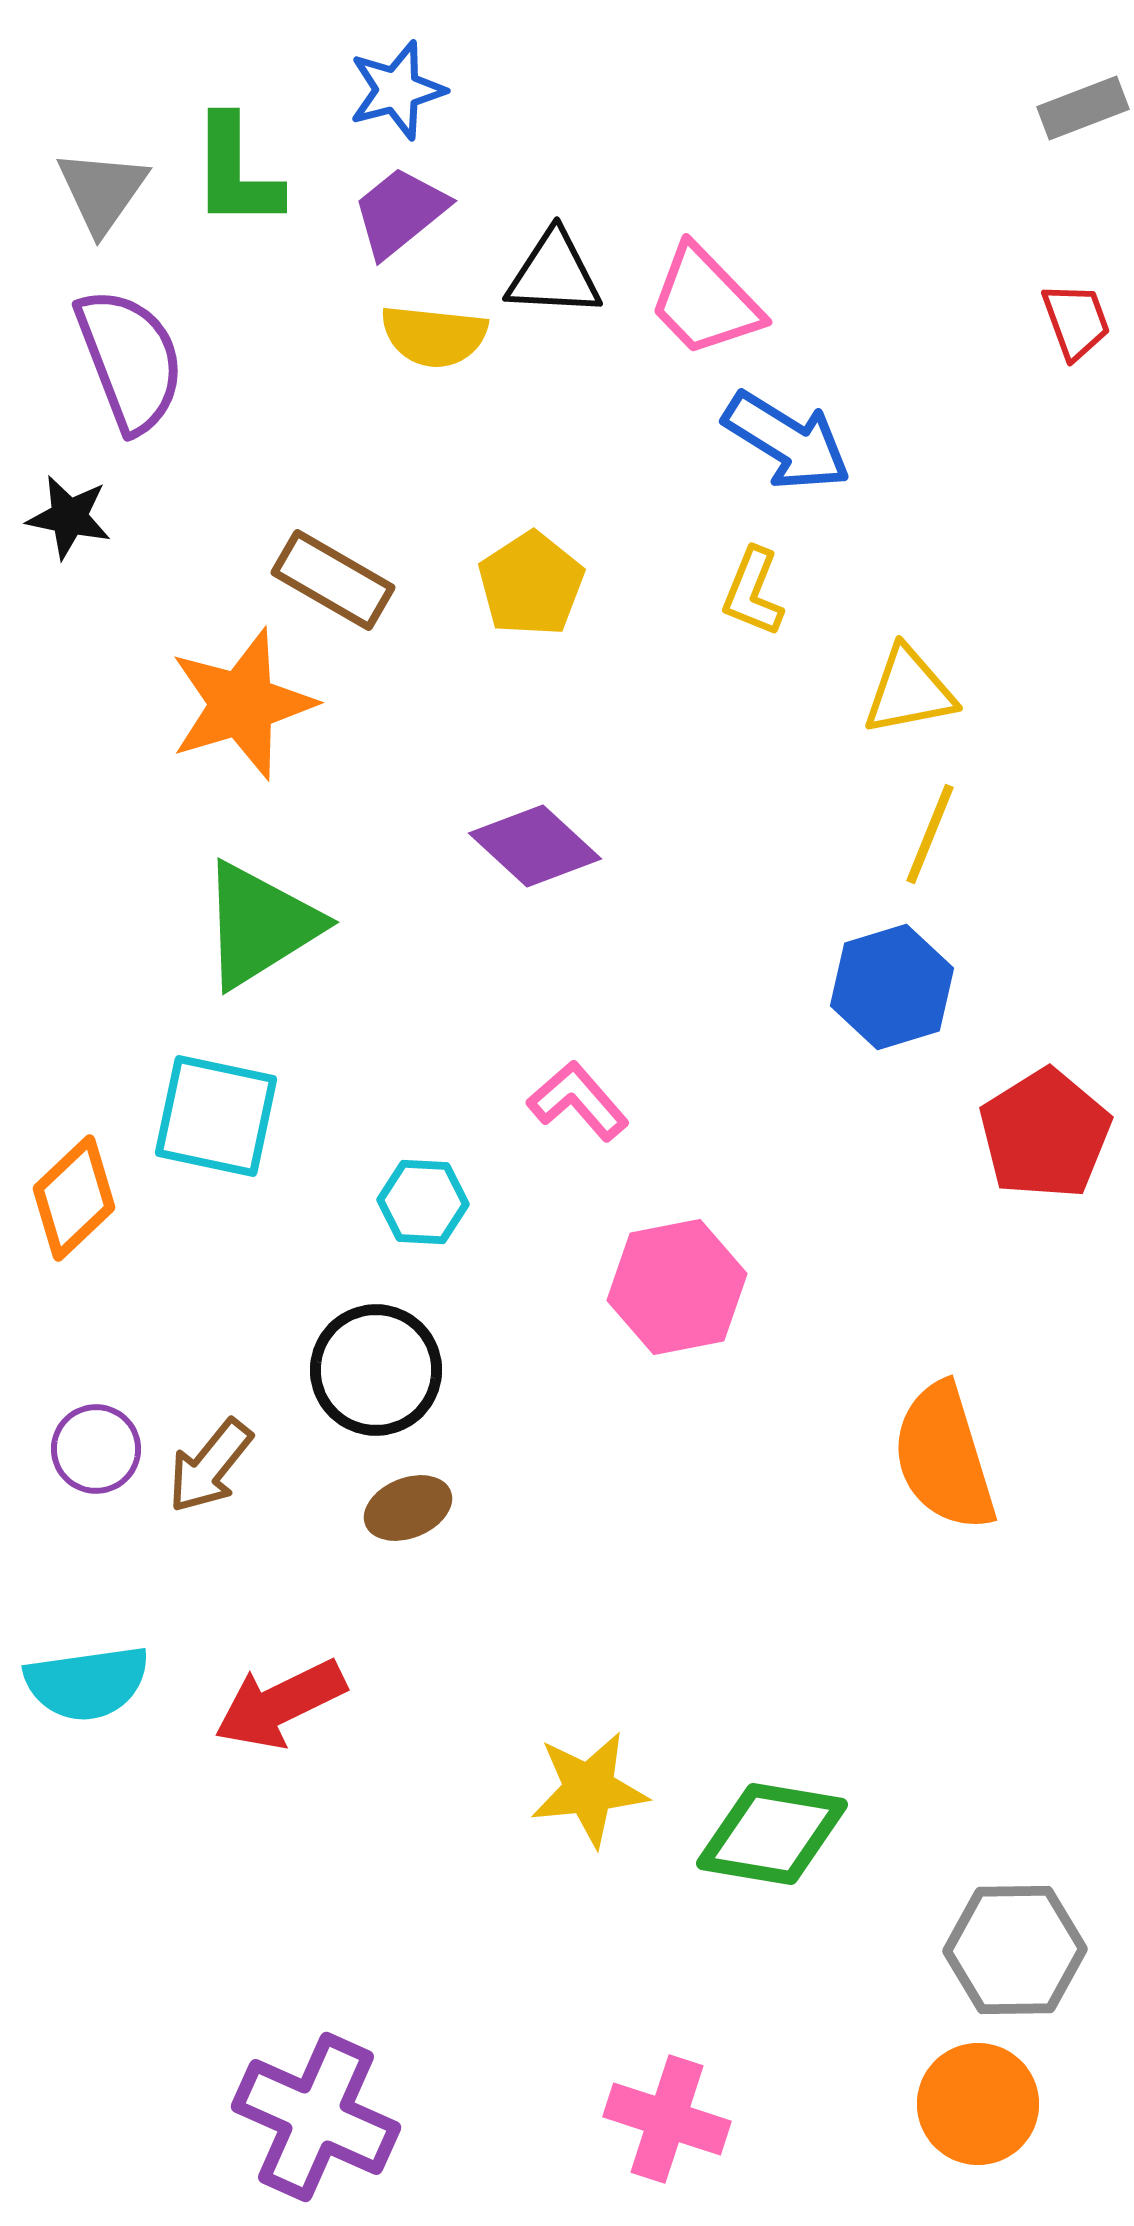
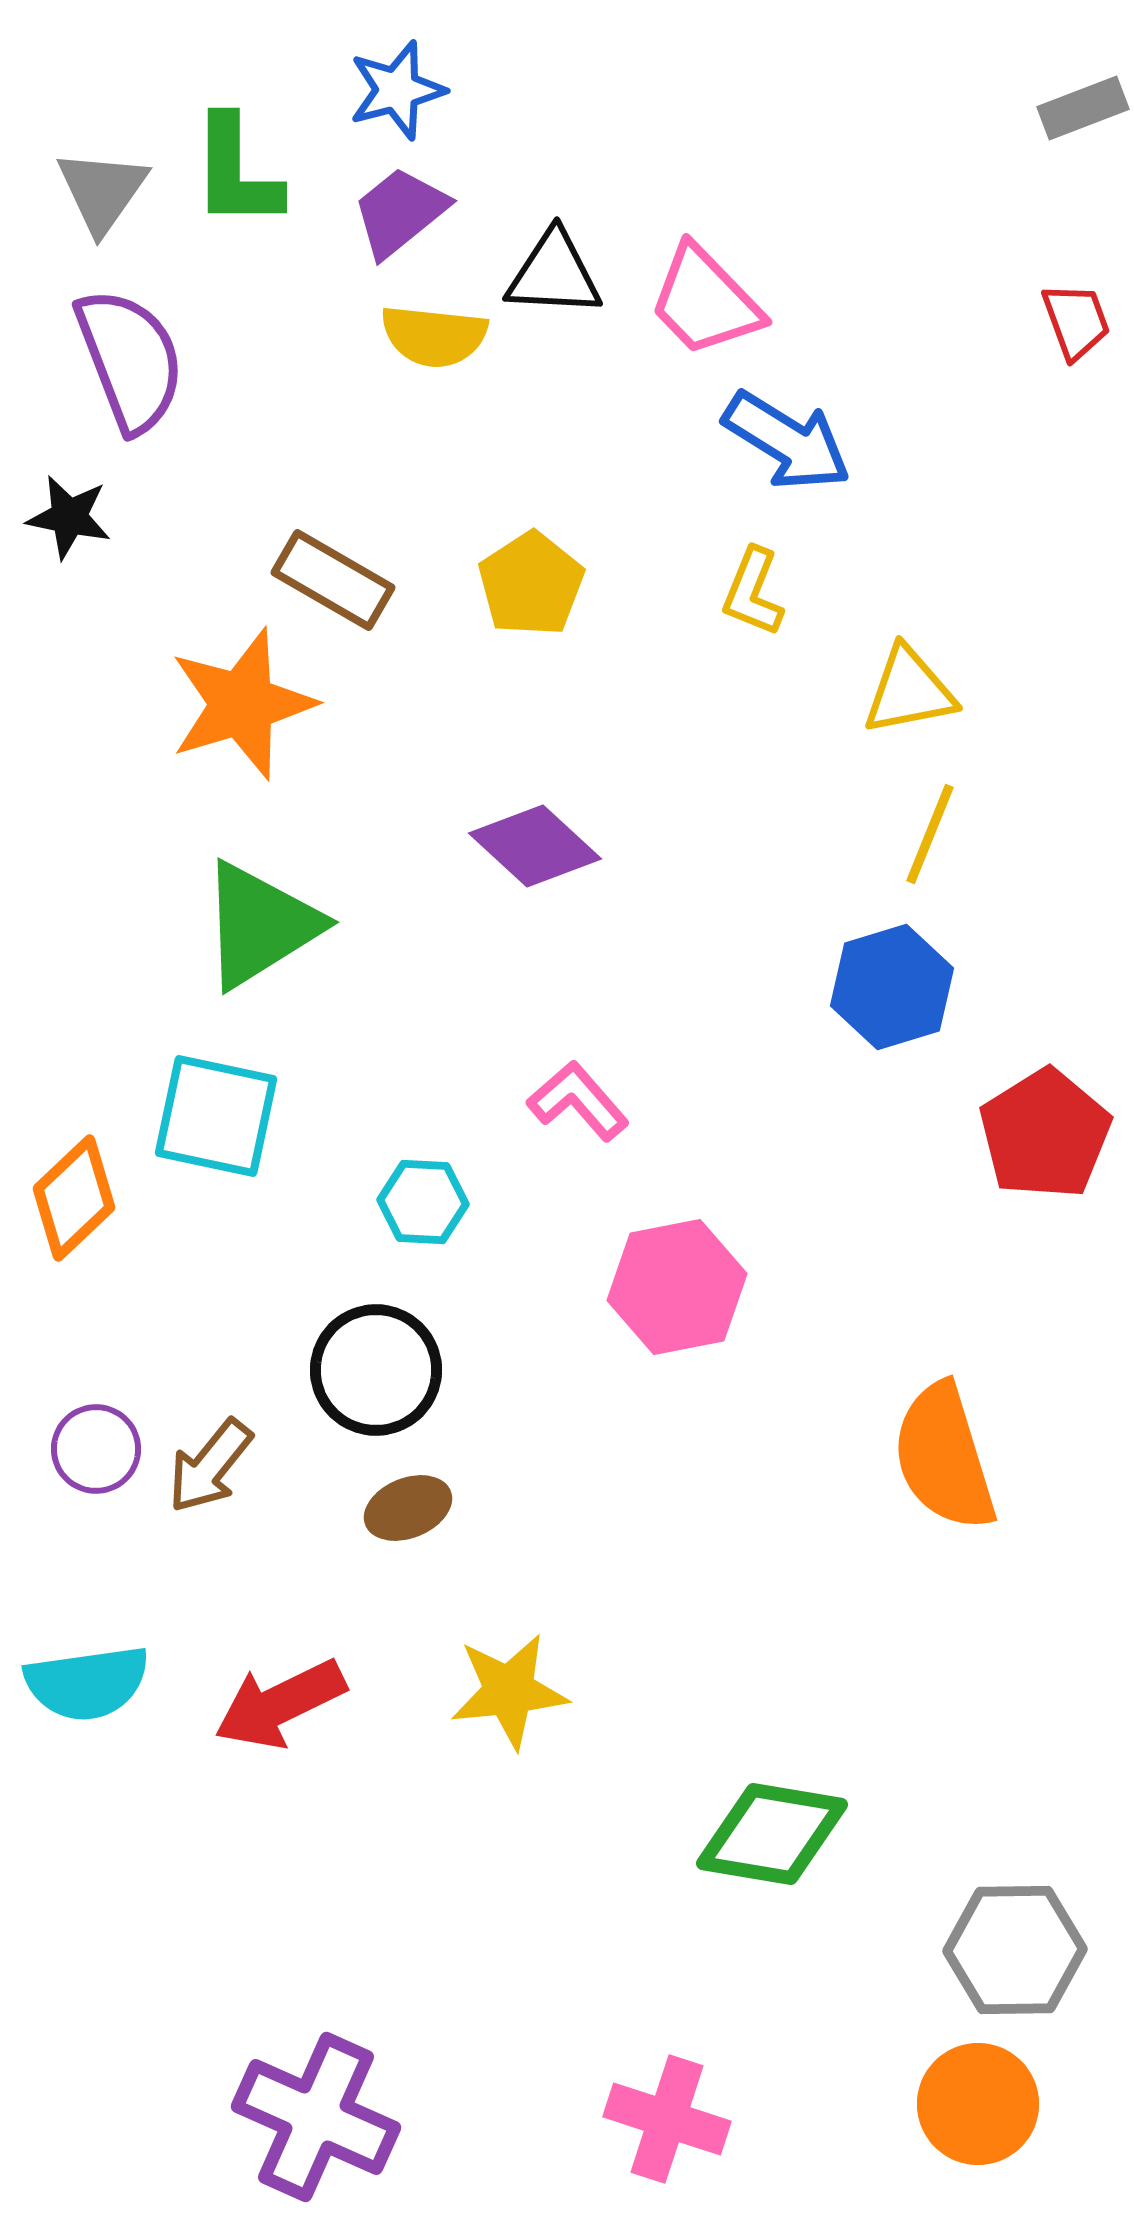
yellow star: moved 80 px left, 98 px up
